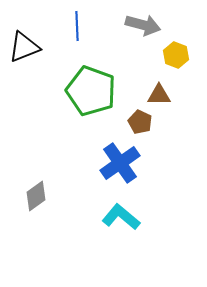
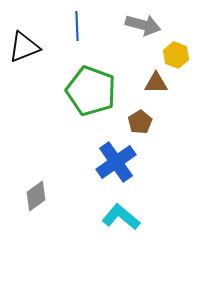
brown triangle: moved 3 px left, 12 px up
brown pentagon: rotated 15 degrees clockwise
blue cross: moved 4 px left, 1 px up
